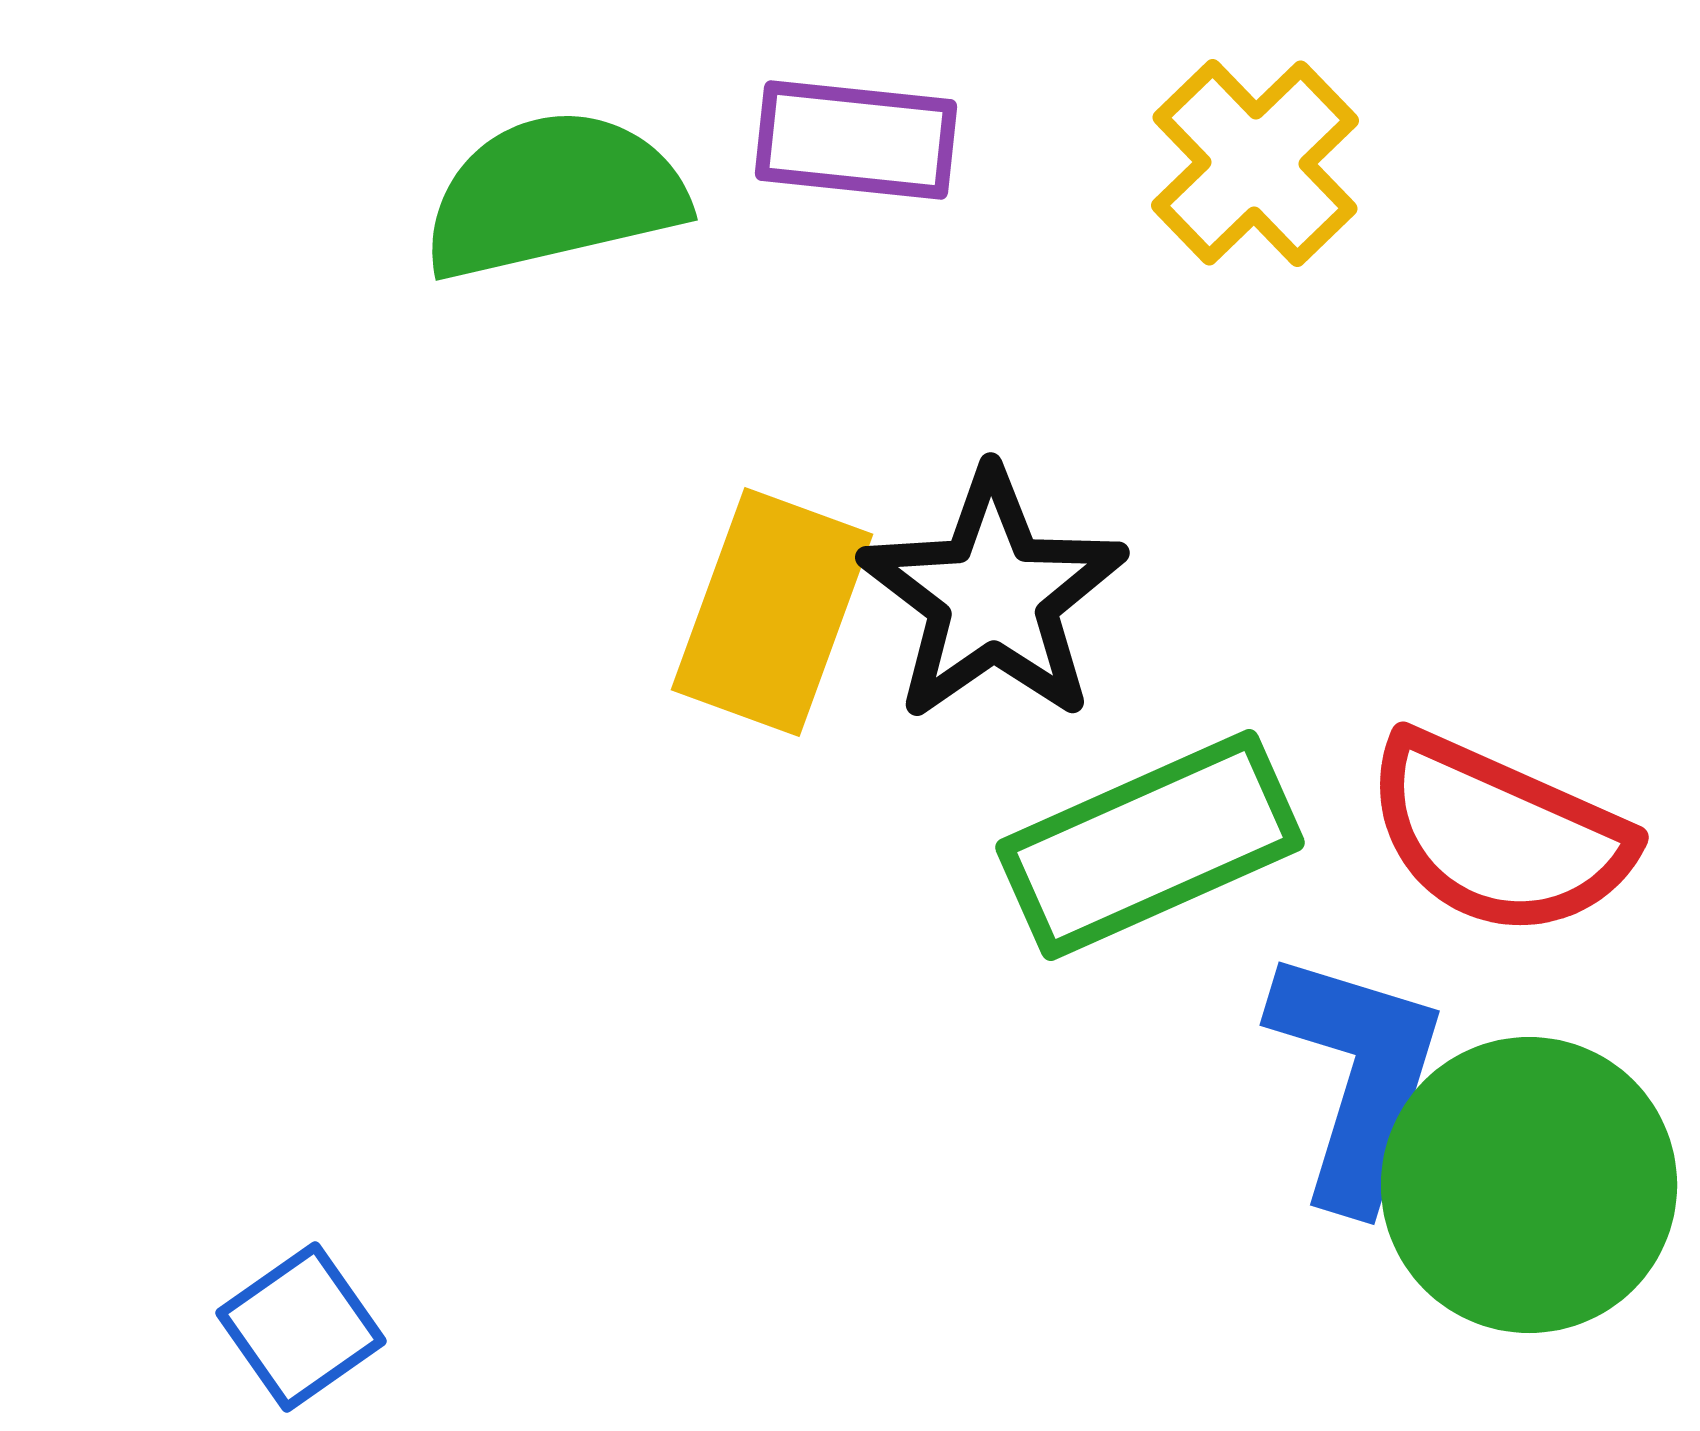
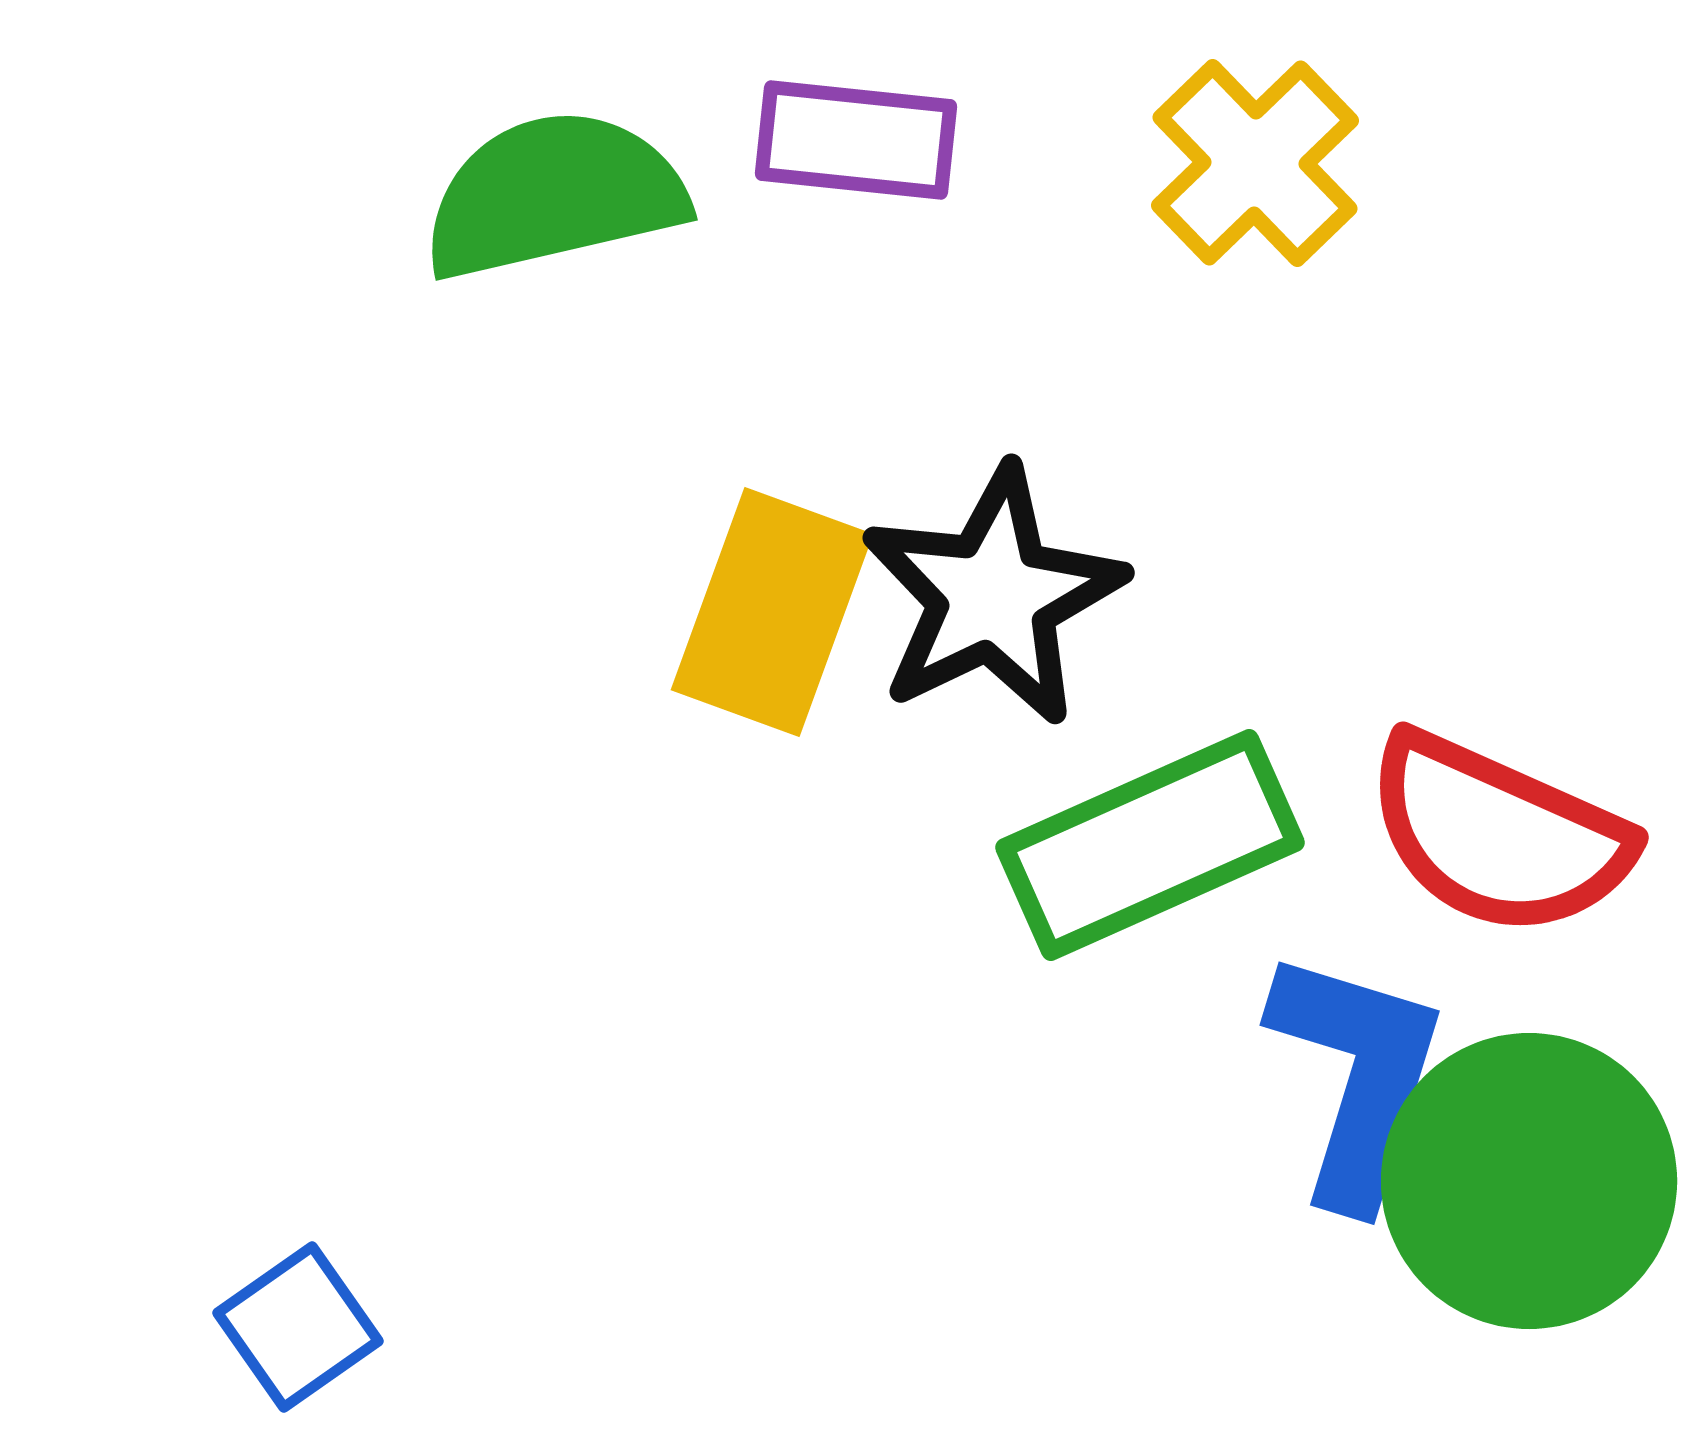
black star: rotated 9 degrees clockwise
green circle: moved 4 px up
blue square: moved 3 px left
